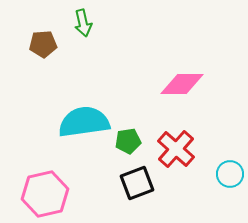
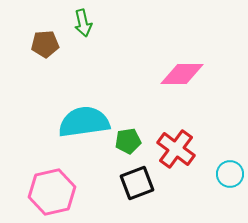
brown pentagon: moved 2 px right
pink diamond: moved 10 px up
red cross: rotated 6 degrees counterclockwise
pink hexagon: moved 7 px right, 2 px up
